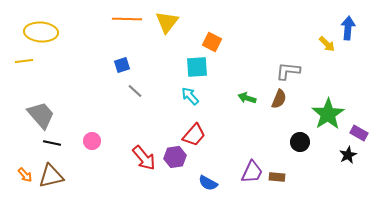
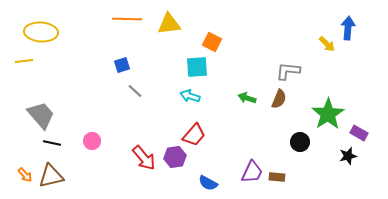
yellow triangle: moved 2 px right, 2 px down; rotated 45 degrees clockwise
cyan arrow: rotated 30 degrees counterclockwise
black star: moved 1 px down; rotated 12 degrees clockwise
